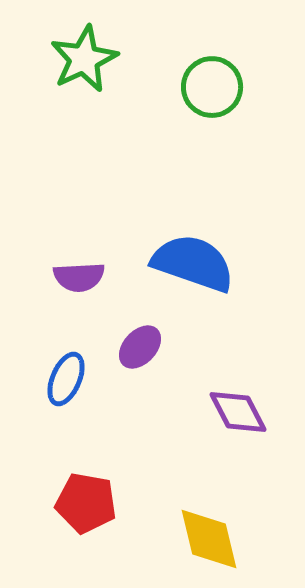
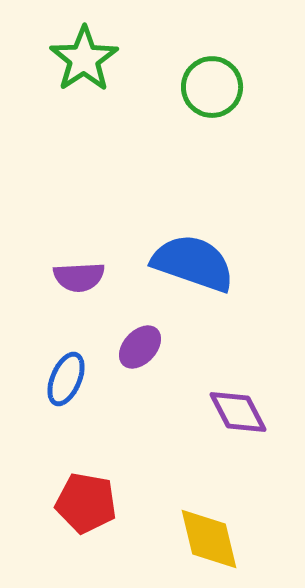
green star: rotated 8 degrees counterclockwise
